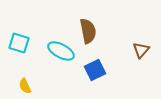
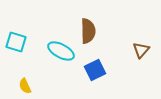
brown semicircle: rotated 10 degrees clockwise
cyan square: moved 3 px left, 1 px up
